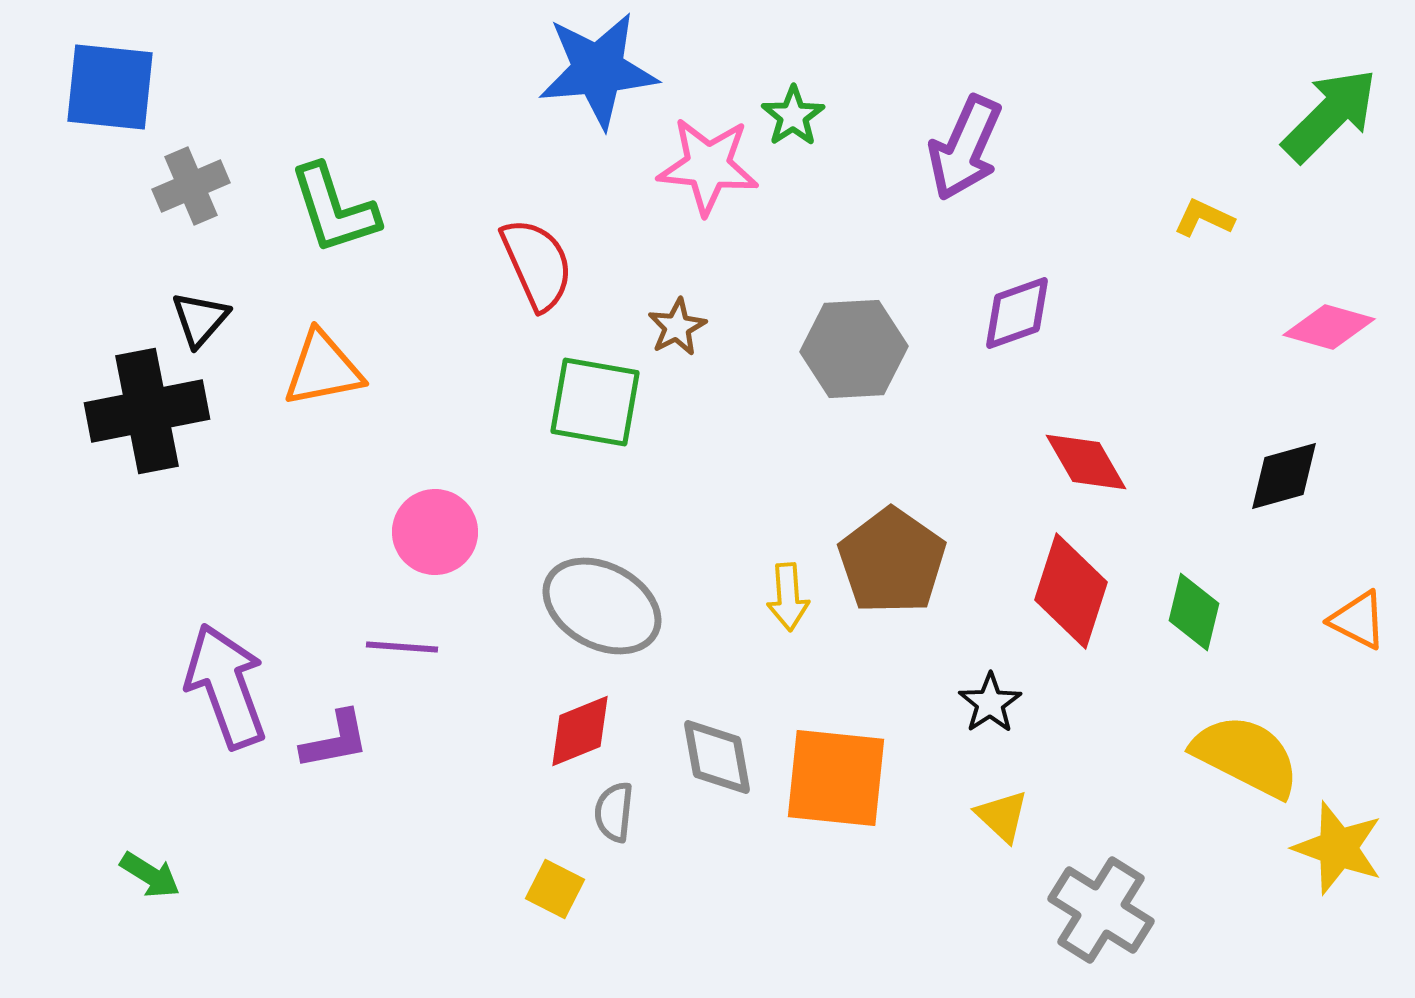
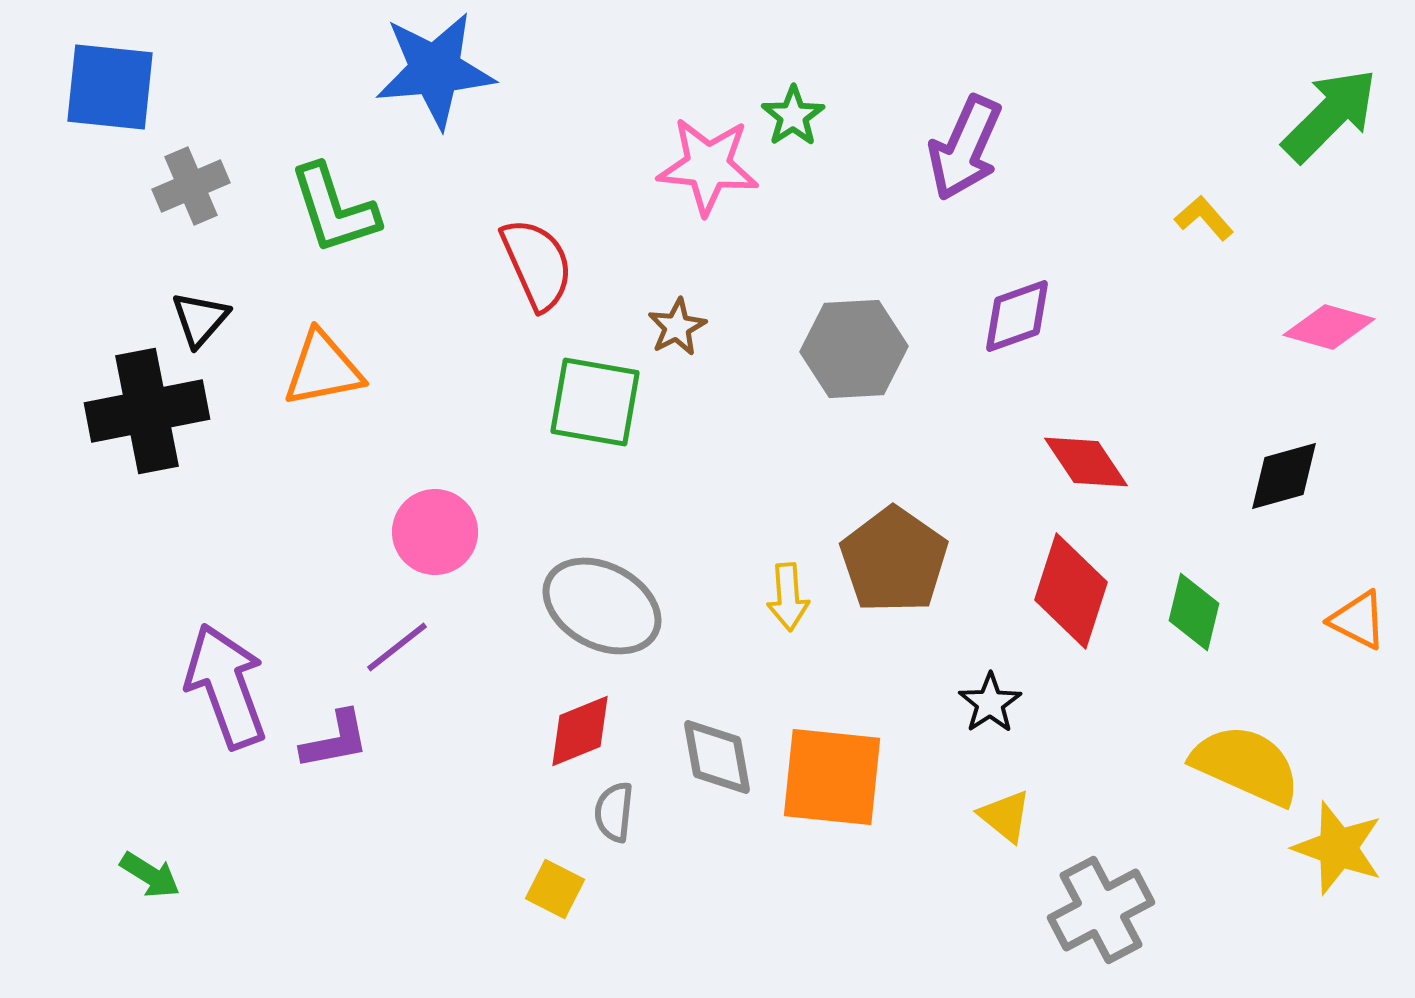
blue star at (598, 70): moved 163 px left
yellow L-shape at (1204, 218): rotated 24 degrees clockwise
purple diamond at (1017, 313): moved 3 px down
red diamond at (1086, 462): rotated 4 degrees counterclockwise
brown pentagon at (892, 561): moved 2 px right, 1 px up
purple line at (402, 647): moved 5 px left; rotated 42 degrees counterclockwise
yellow semicircle at (1246, 756): moved 9 px down; rotated 3 degrees counterclockwise
orange square at (836, 778): moved 4 px left, 1 px up
yellow triangle at (1002, 816): moved 3 px right; rotated 4 degrees counterclockwise
gray cross at (1101, 910): rotated 30 degrees clockwise
